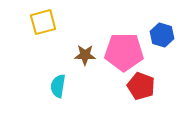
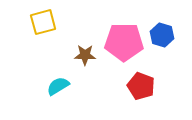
pink pentagon: moved 10 px up
cyan semicircle: rotated 50 degrees clockwise
